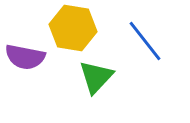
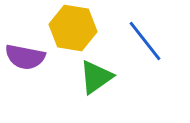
green triangle: rotated 12 degrees clockwise
